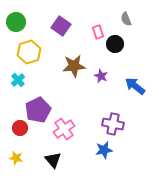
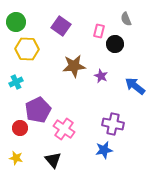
pink rectangle: moved 1 px right, 1 px up; rotated 32 degrees clockwise
yellow hexagon: moved 2 px left, 3 px up; rotated 20 degrees clockwise
cyan cross: moved 2 px left, 2 px down; rotated 16 degrees clockwise
pink cross: rotated 20 degrees counterclockwise
